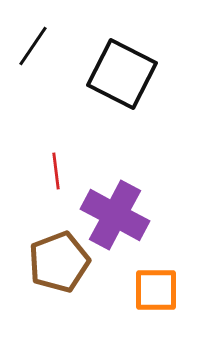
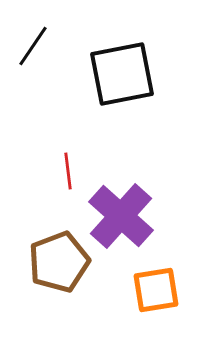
black square: rotated 38 degrees counterclockwise
red line: moved 12 px right
purple cross: moved 6 px right, 1 px down; rotated 14 degrees clockwise
orange square: rotated 9 degrees counterclockwise
